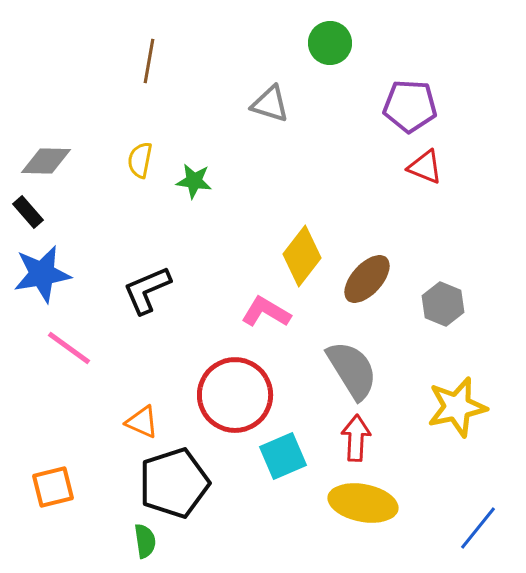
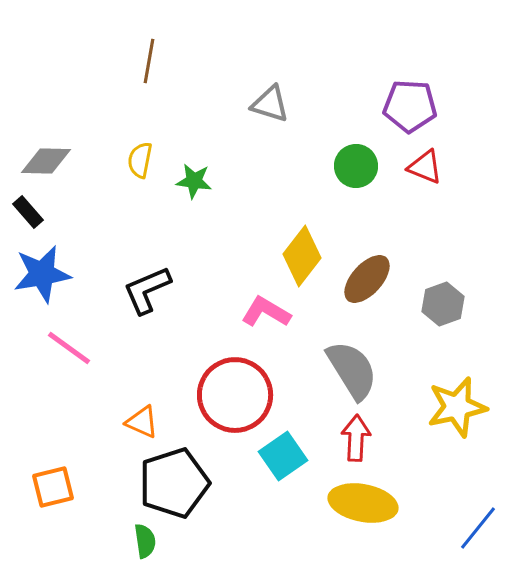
green circle: moved 26 px right, 123 px down
gray hexagon: rotated 18 degrees clockwise
cyan square: rotated 12 degrees counterclockwise
